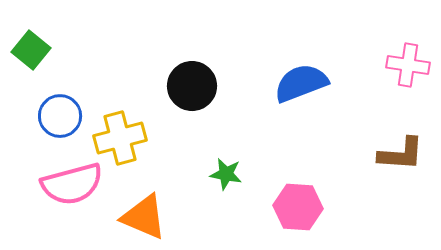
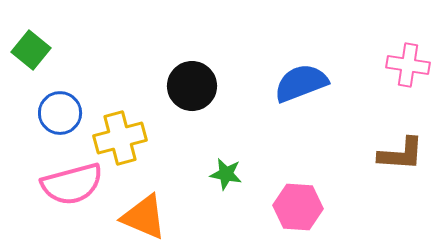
blue circle: moved 3 px up
